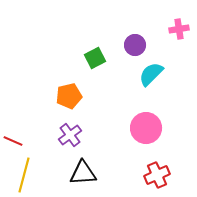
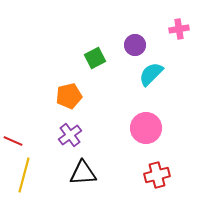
red cross: rotated 10 degrees clockwise
